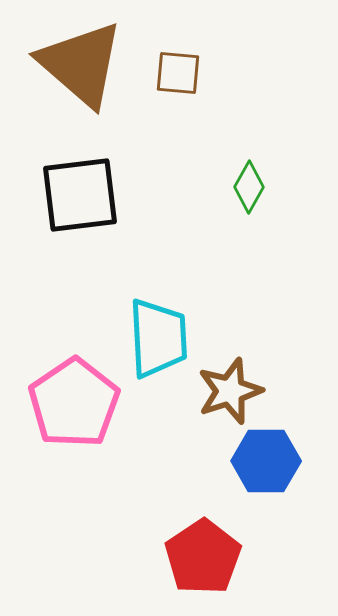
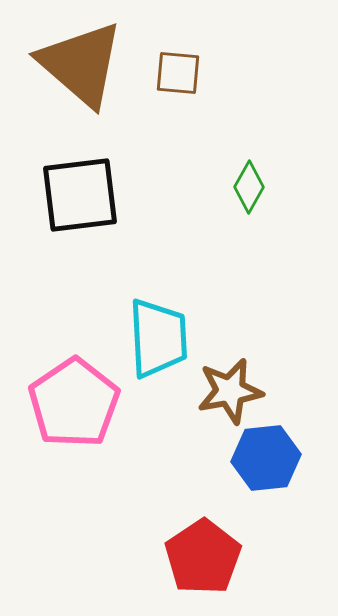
brown star: rotated 8 degrees clockwise
blue hexagon: moved 3 px up; rotated 6 degrees counterclockwise
